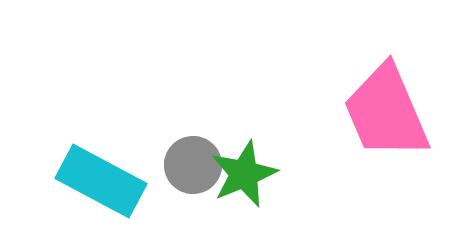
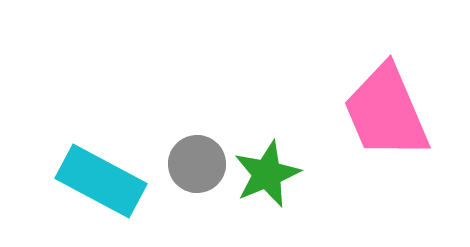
gray circle: moved 4 px right, 1 px up
green star: moved 23 px right
